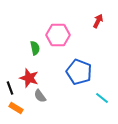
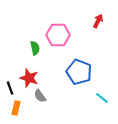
orange rectangle: rotated 72 degrees clockwise
